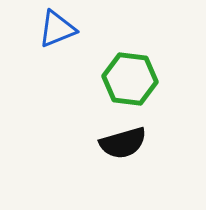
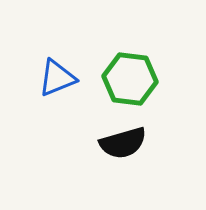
blue triangle: moved 49 px down
